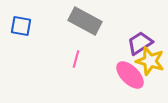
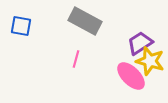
pink ellipse: moved 1 px right, 1 px down
